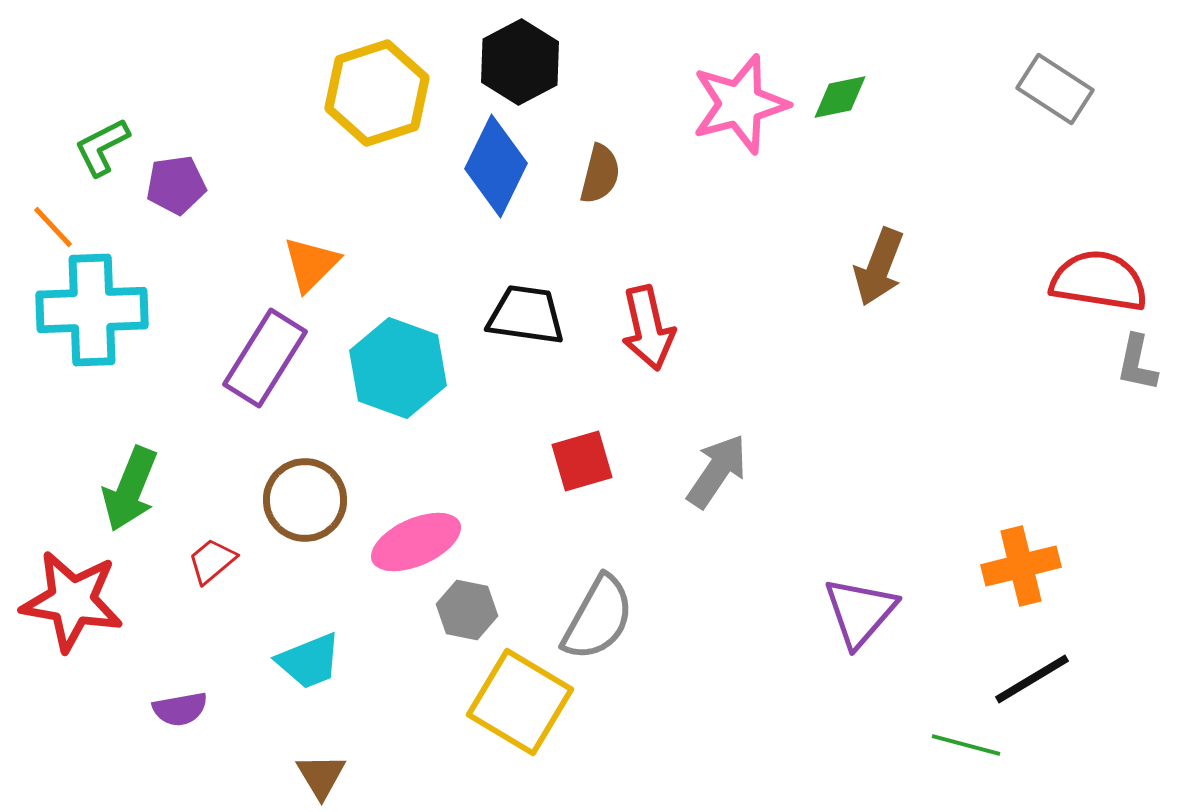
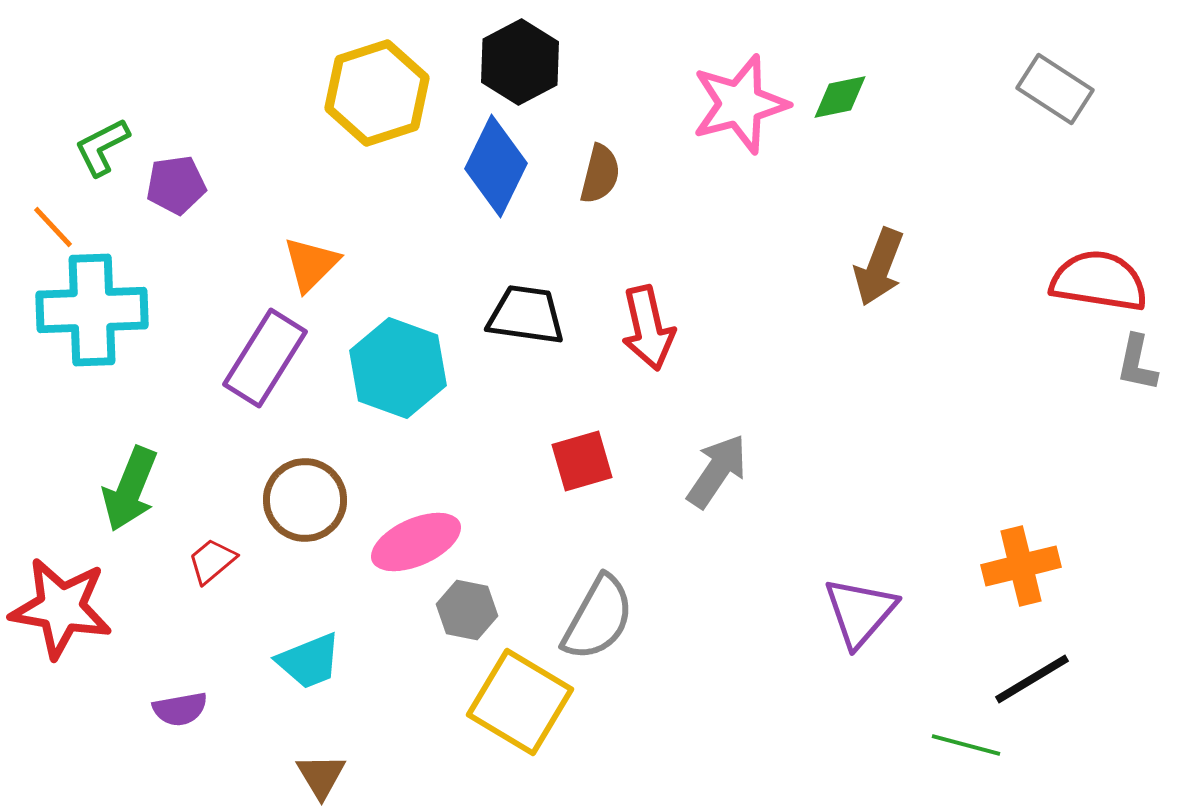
red star: moved 11 px left, 7 px down
